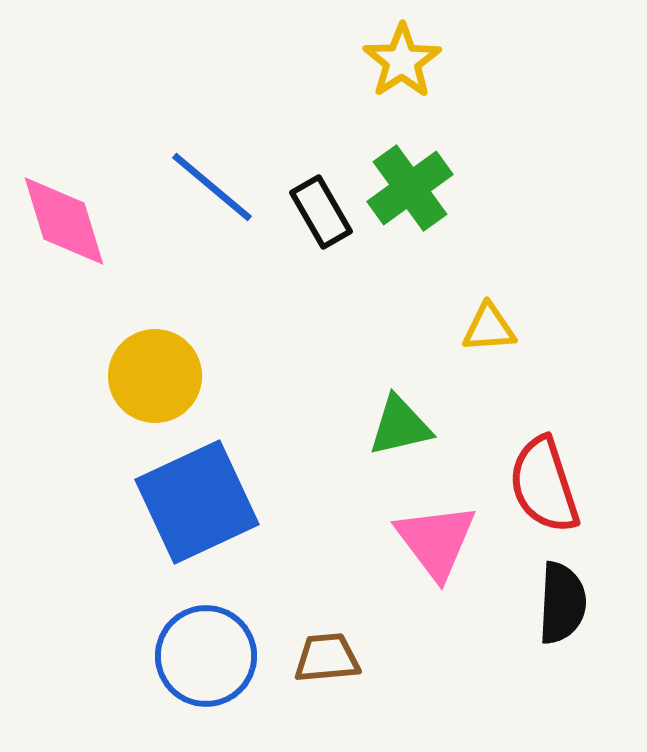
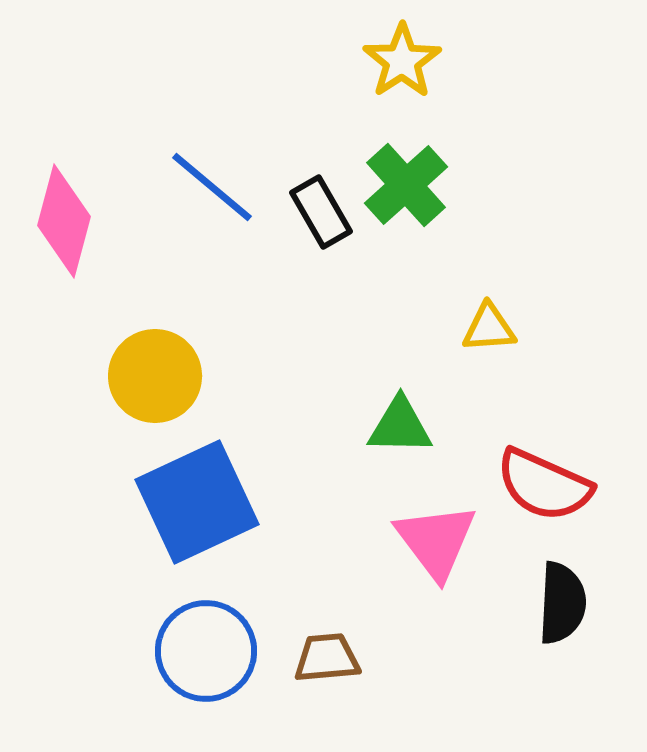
green cross: moved 4 px left, 3 px up; rotated 6 degrees counterclockwise
pink diamond: rotated 32 degrees clockwise
green triangle: rotated 14 degrees clockwise
red semicircle: rotated 48 degrees counterclockwise
blue circle: moved 5 px up
